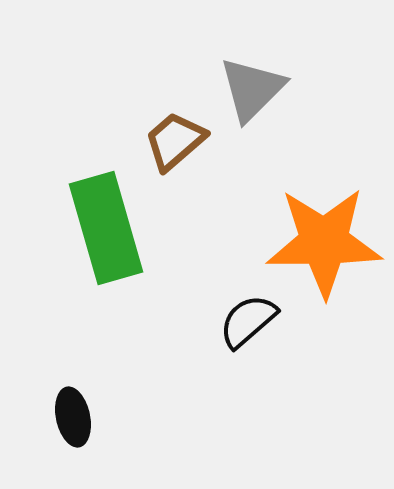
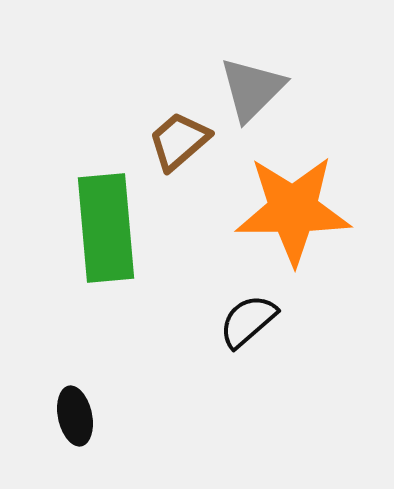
brown trapezoid: moved 4 px right
green rectangle: rotated 11 degrees clockwise
orange star: moved 31 px left, 32 px up
black ellipse: moved 2 px right, 1 px up
